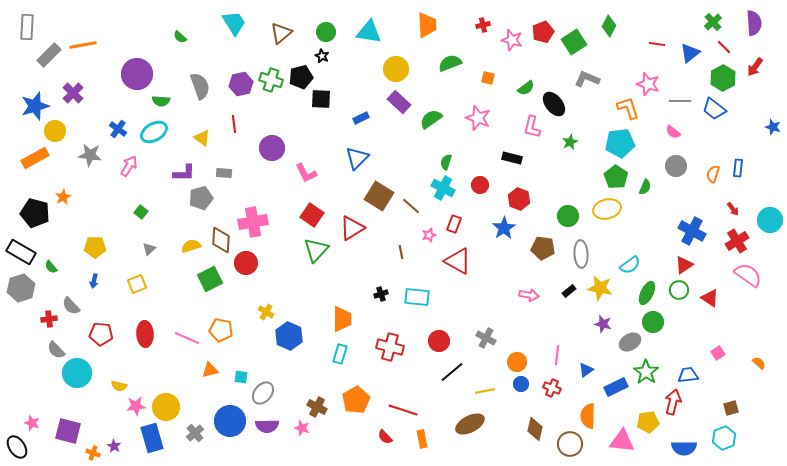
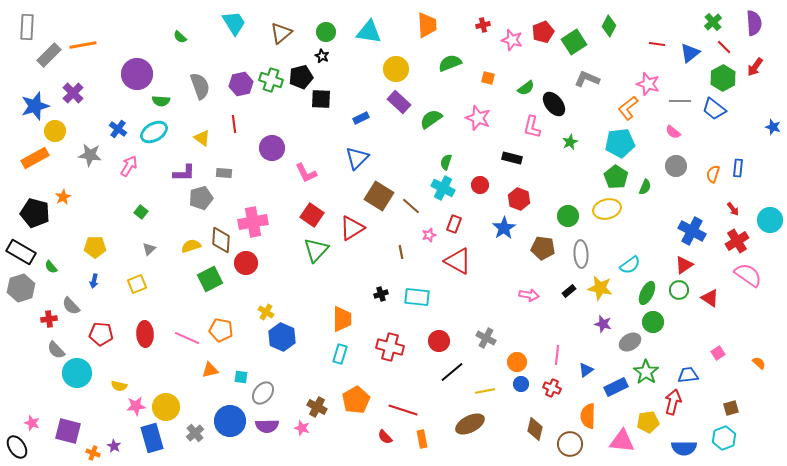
orange L-shape at (628, 108): rotated 110 degrees counterclockwise
blue hexagon at (289, 336): moved 7 px left, 1 px down
